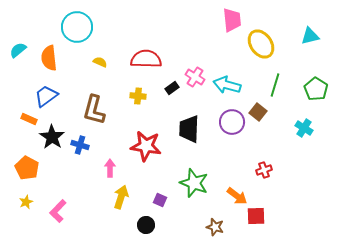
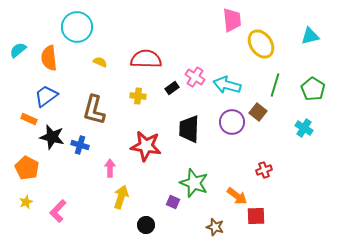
green pentagon: moved 3 px left
black star: rotated 20 degrees counterclockwise
purple square: moved 13 px right, 2 px down
